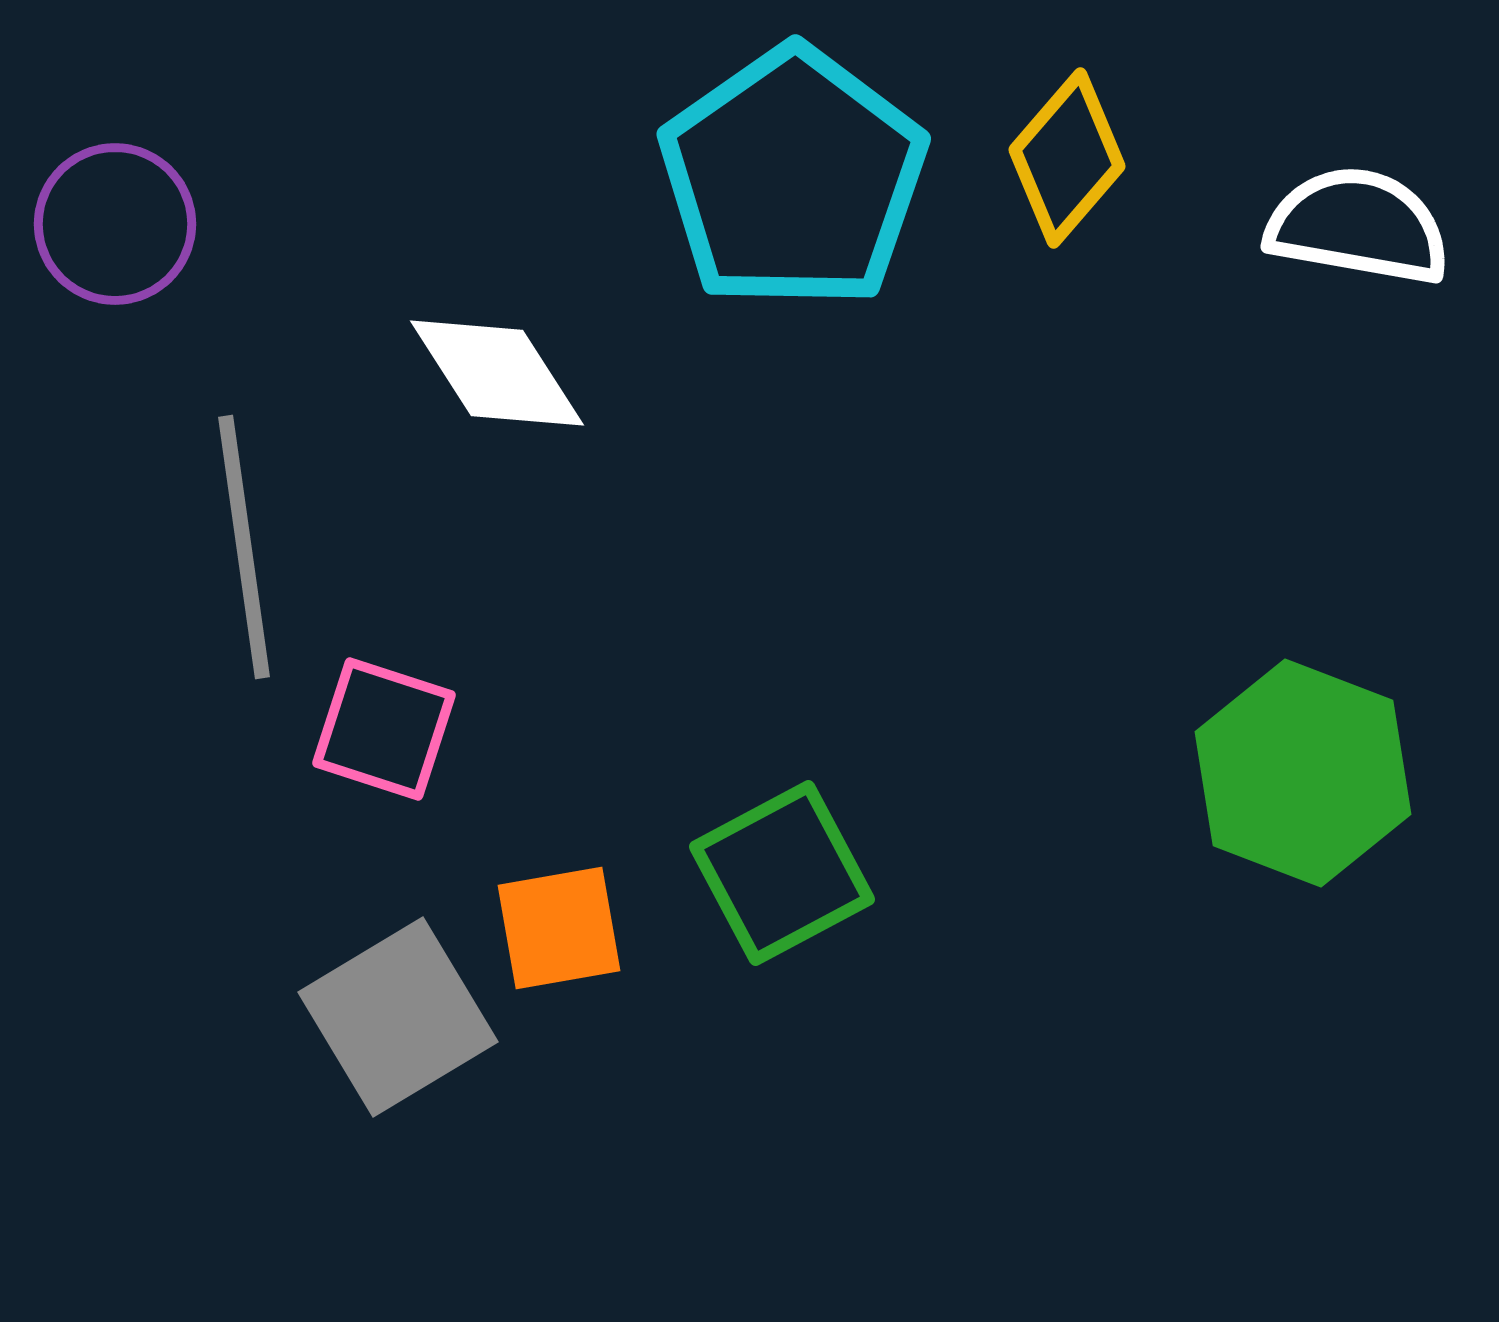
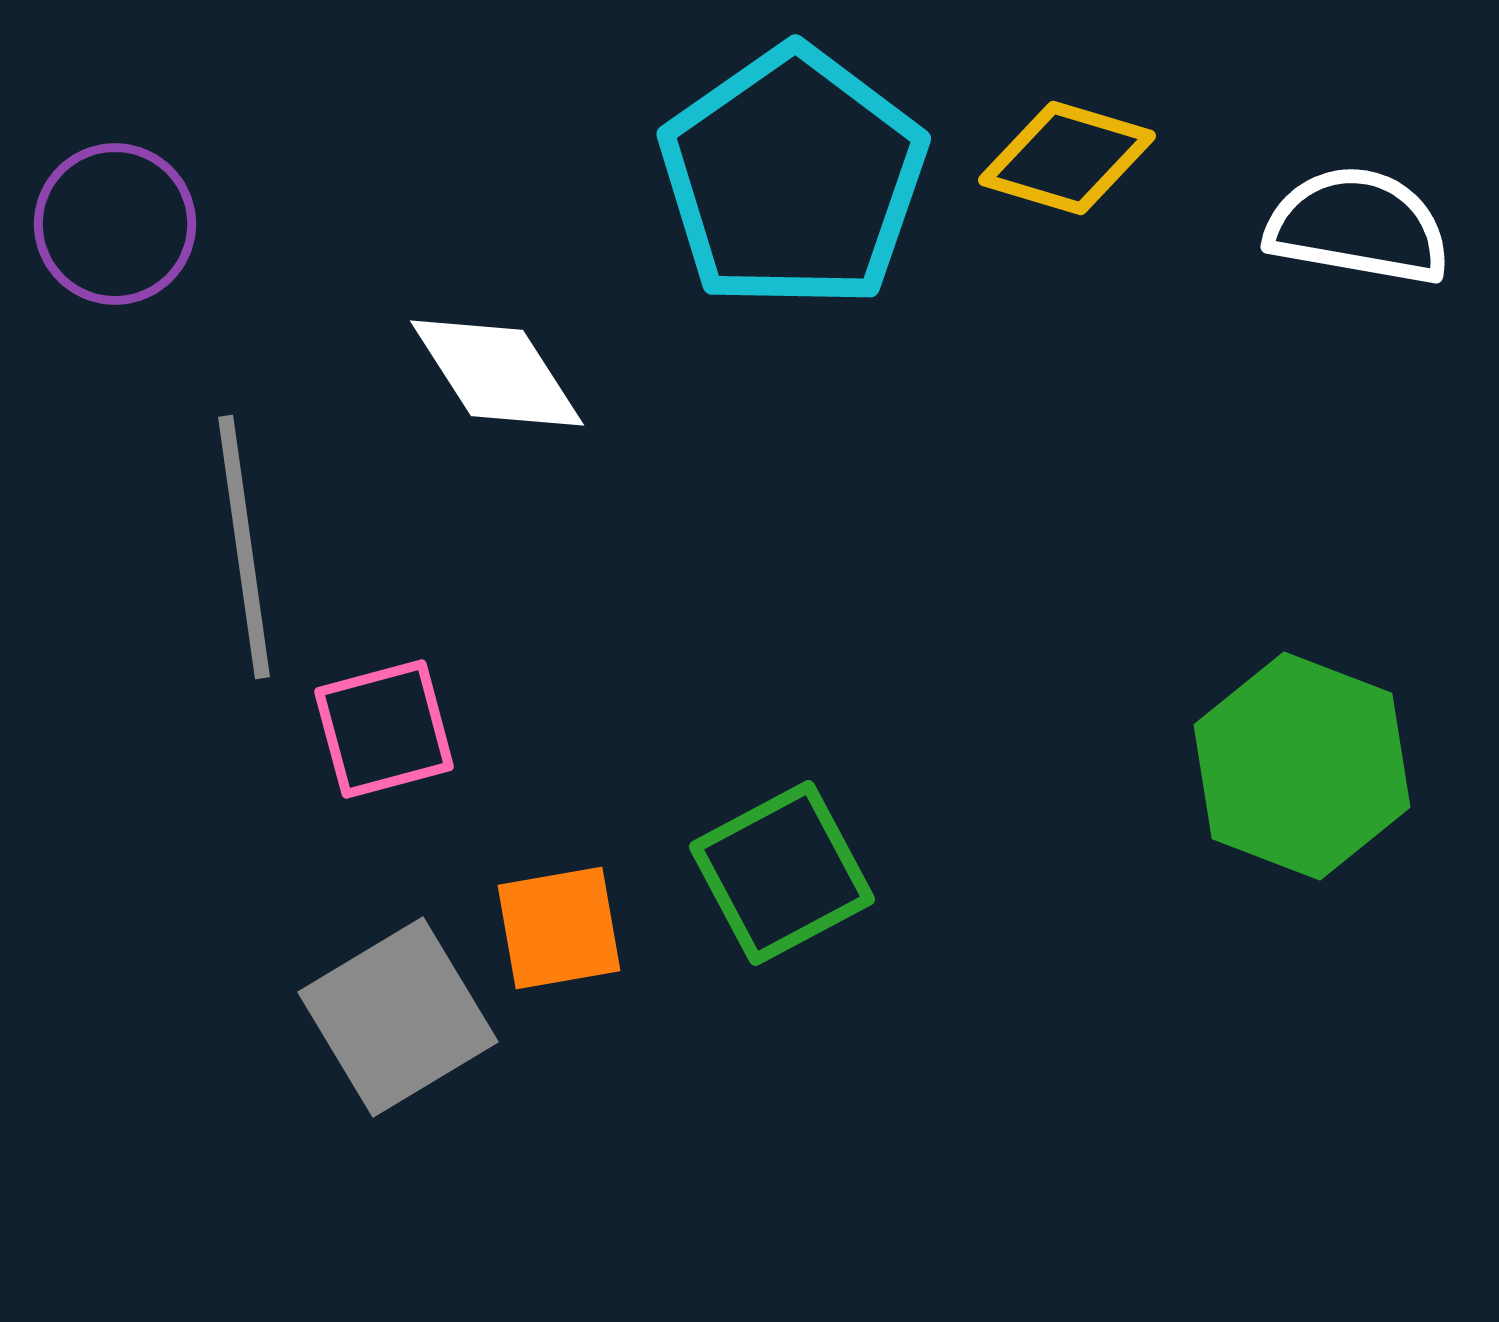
yellow diamond: rotated 66 degrees clockwise
pink square: rotated 33 degrees counterclockwise
green hexagon: moved 1 px left, 7 px up
